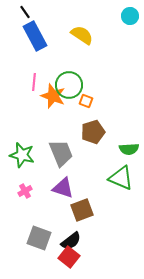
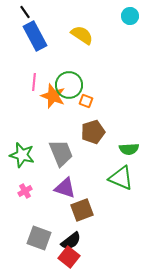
purple triangle: moved 2 px right
